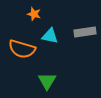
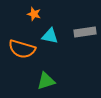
green triangle: moved 1 px left; rotated 42 degrees clockwise
